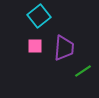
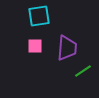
cyan square: rotated 30 degrees clockwise
purple trapezoid: moved 3 px right
